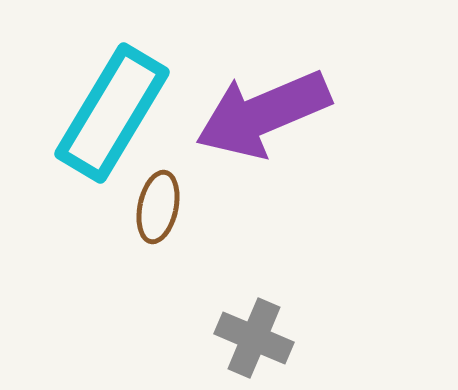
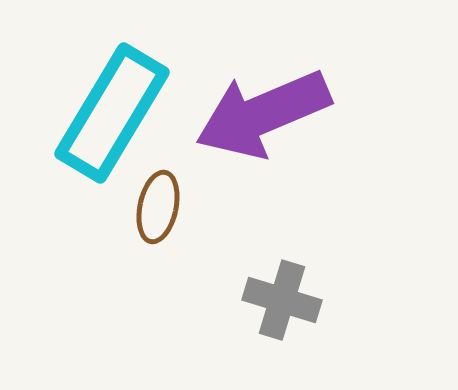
gray cross: moved 28 px right, 38 px up; rotated 6 degrees counterclockwise
